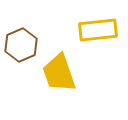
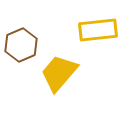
yellow trapezoid: rotated 60 degrees clockwise
